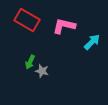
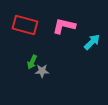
red rectangle: moved 2 px left, 5 px down; rotated 15 degrees counterclockwise
green arrow: moved 2 px right
gray star: rotated 16 degrees counterclockwise
